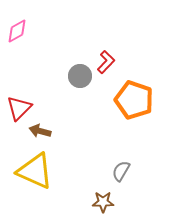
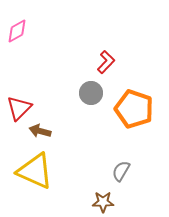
gray circle: moved 11 px right, 17 px down
orange pentagon: moved 9 px down
